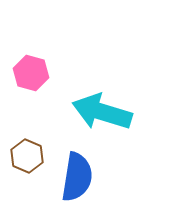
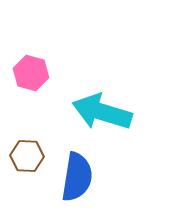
brown hexagon: rotated 20 degrees counterclockwise
